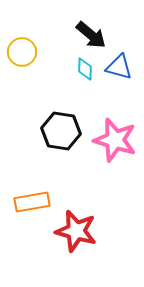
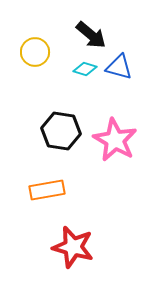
yellow circle: moved 13 px right
cyan diamond: rotated 75 degrees counterclockwise
pink star: rotated 12 degrees clockwise
orange rectangle: moved 15 px right, 12 px up
red star: moved 3 px left, 16 px down
